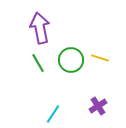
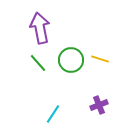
yellow line: moved 1 px down
green line: rotated 12 degrees counterclockwise
purple cross: moved 1 px right, 1 px up; rotated 12 degrees clockwise
